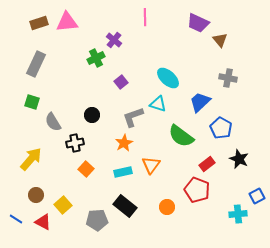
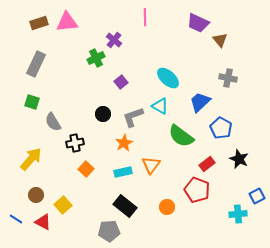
cyan triangle: moved 2 px right, 2 px down; rotated 12 degrees clockwise
black circle: moved 11 px right, 1 px up
gray pentagon: moved 12 px right, 11 px down
